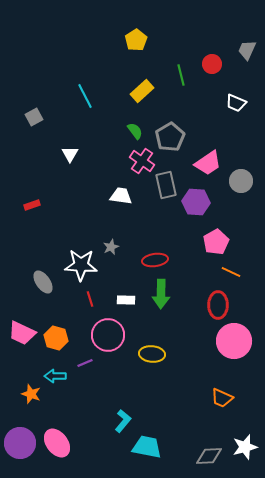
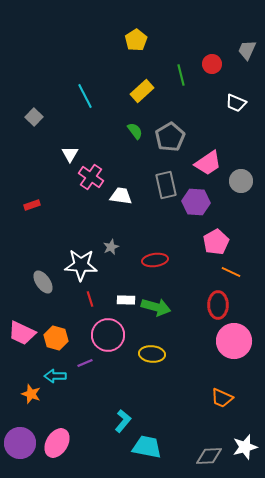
gray square at (34, 117): rotated 18 degrees counterclockwise
pink cross at (142, 161): moved 51 px left, 16 px down
green arrow at (161, 294): moved 5 px left, 13 px down; rotated 76 degrees counterclockwise
pink ellipse at (57, 443): rotated 68 degrees clockwise
